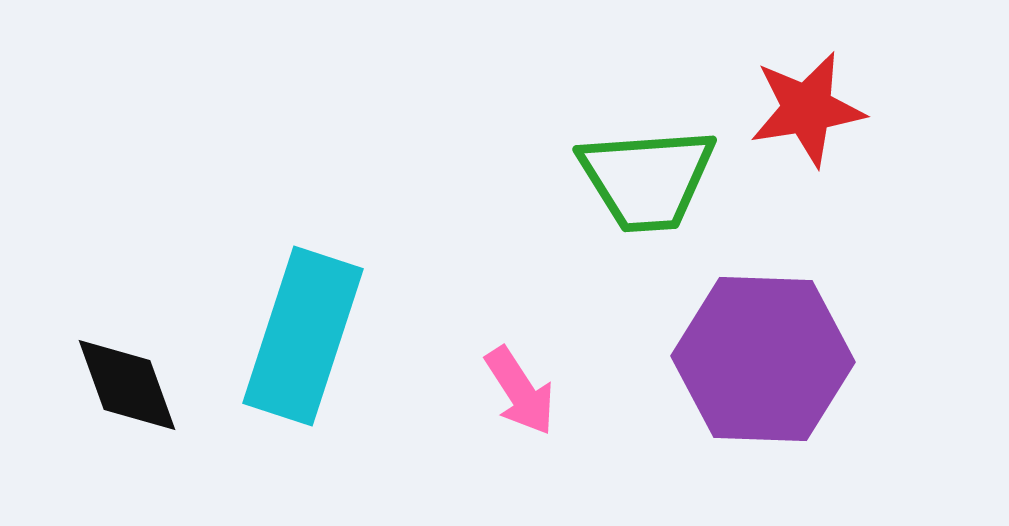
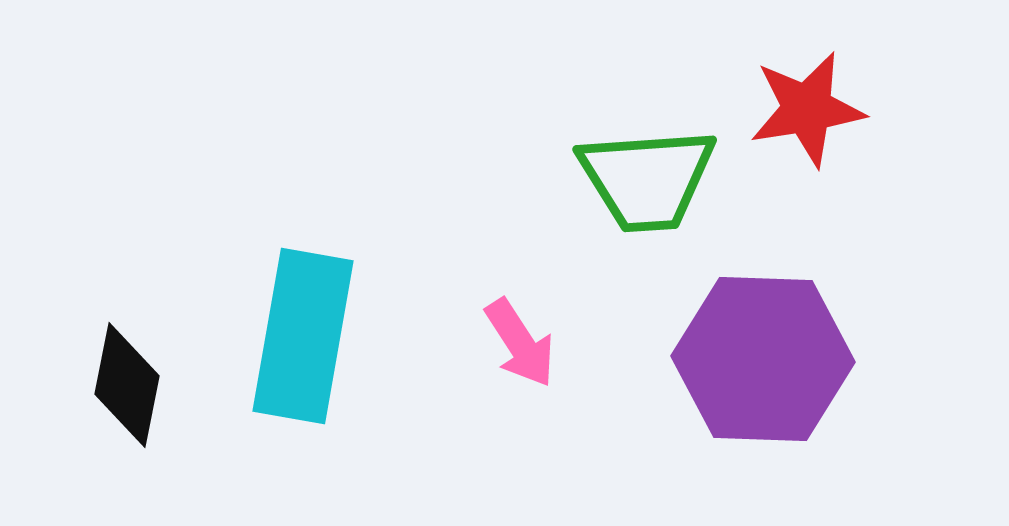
cyan rectangle: rotated 8 degrees counterclockwise
black diamond: rotated 31 degrees clockwise
pink arrow: moved 48 px up
